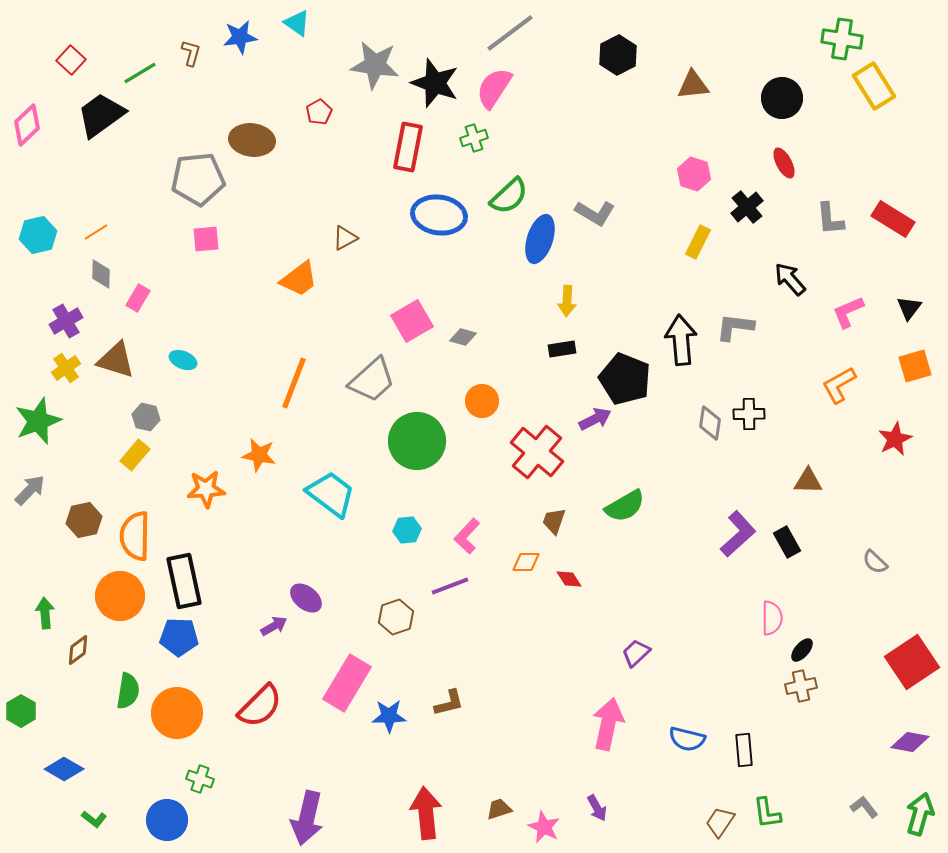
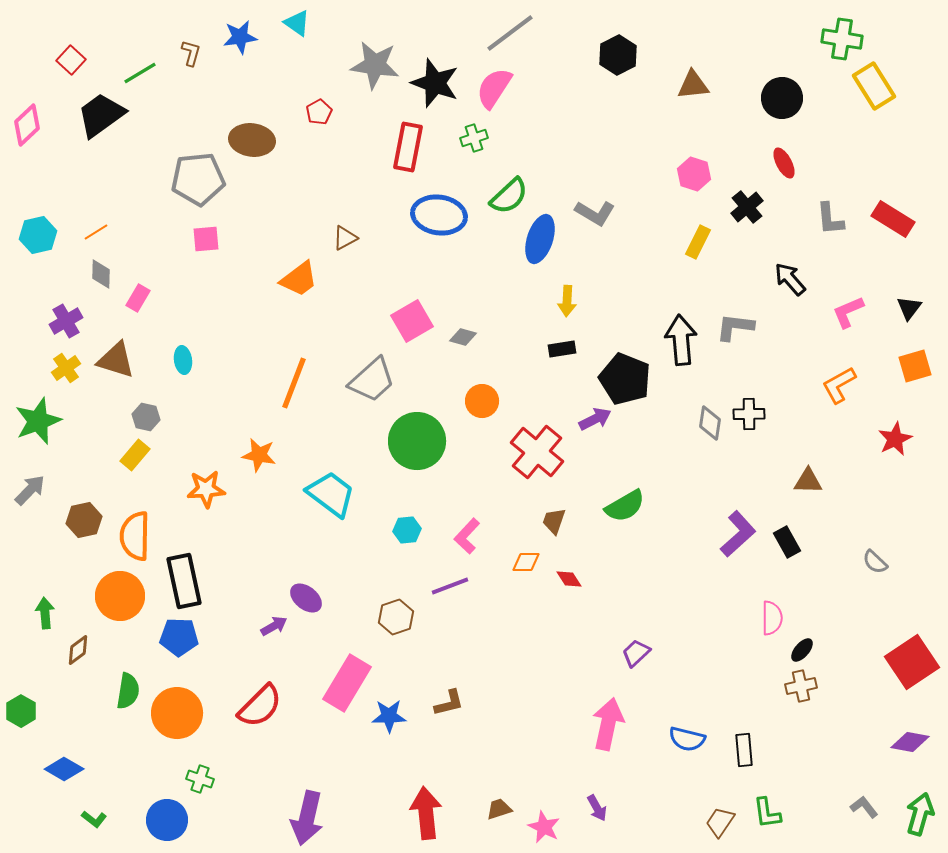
cyan ellipse at (183, 360): rotated 60 degrees clockwise
